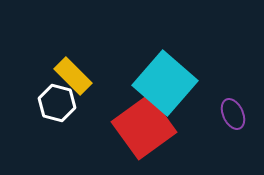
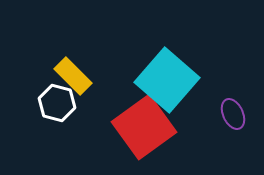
cyan square: moved 2 px right, 3 px up
